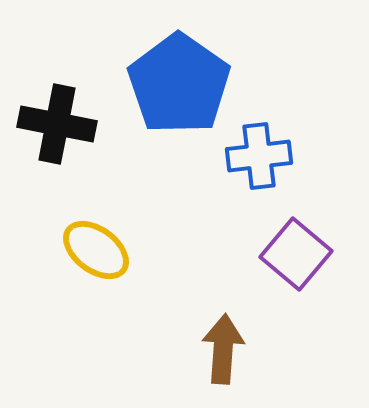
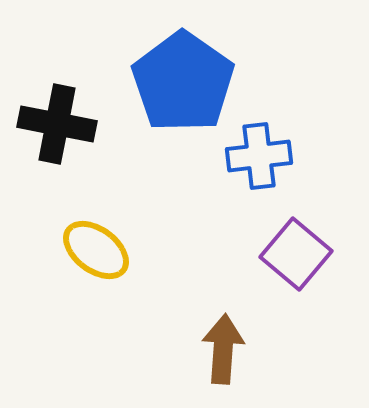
blue pentagon: moved 4 px right, 2 px up
